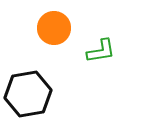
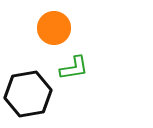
green L-shape: moved 27 px left, 17 px down
